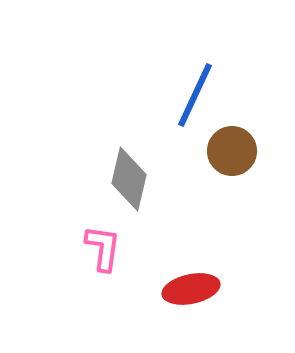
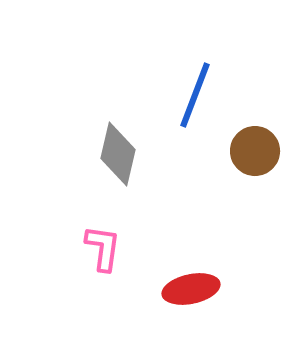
blue line: rotated 4 degrees counterclockwise
brown circle: moved 23 px right
gray diamond: moved 11 px left, 25 px up
